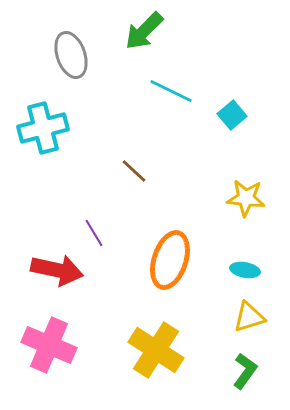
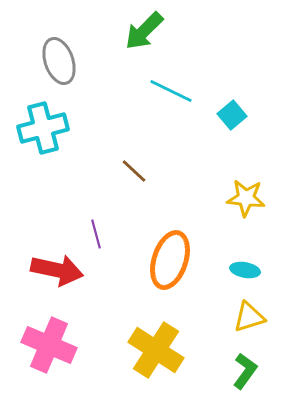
gray ellipse: moved 12 px left, 6 px down
purple line: moved 2 px right, 1 px down; rotated 16 degrees clockwise
